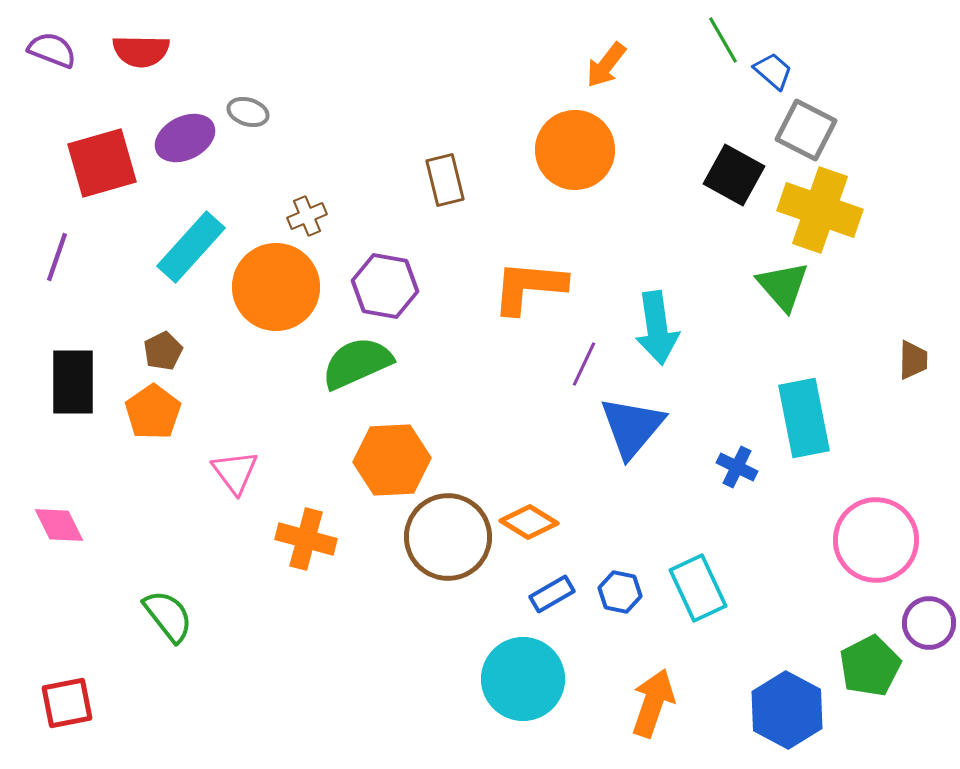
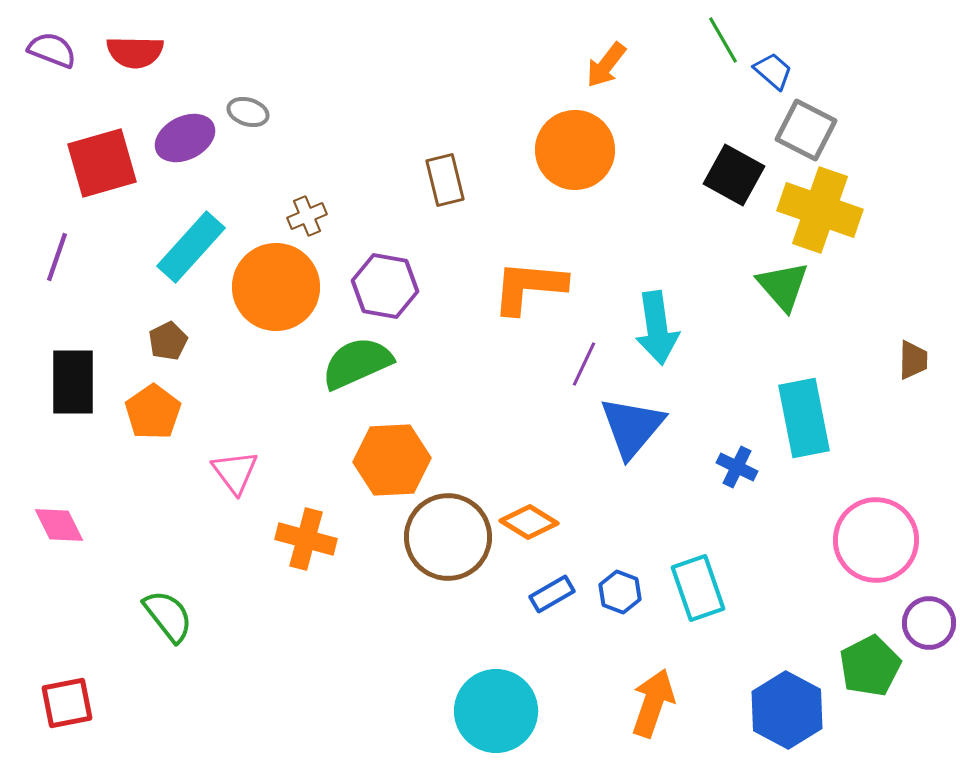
red semicircle at (141, 51): moved 6 px left, 1 px down
brown pentagon at (163, 351): moved 5 px right, 10 px up
cyan rectangle at (698, 588): rotated 6 degrees clockwise
blue hexagon at (620, 592): rotated 9 degrees clockwise
cyan circle at (523, 679): moved 27 px left, 32 px down
